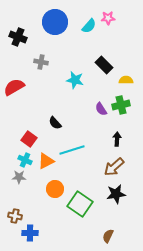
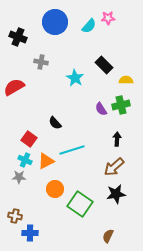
cyan star: moved 2 px up; rotated 18 degrees clockwise
